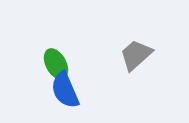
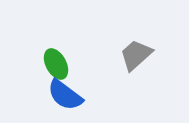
blue semicircle: moved 5 px down; rotated 30 degrees counterclockwise
